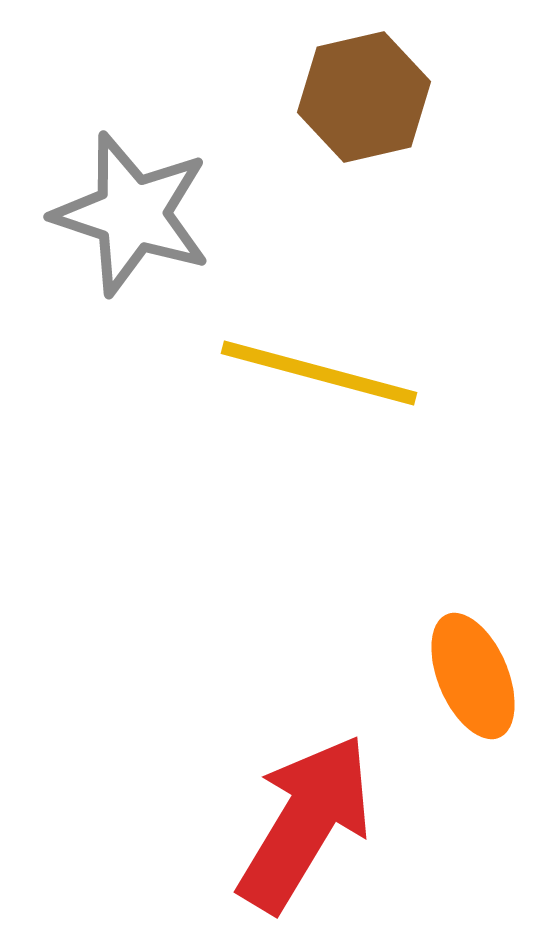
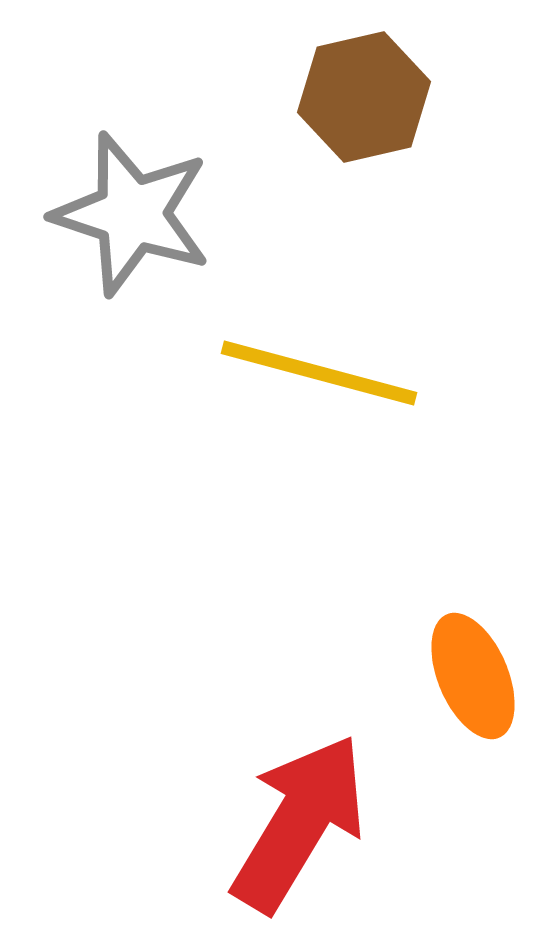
red arrow: moved 6 px left
